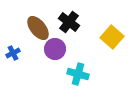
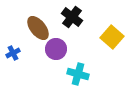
black cross: moved 3 px right, 5 px up
purple circle: moved 1 px right
